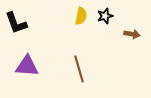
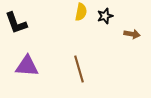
yellow semicircle: moved 4 px up
